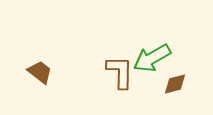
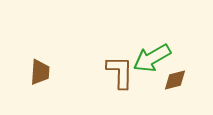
brown trapezoid: rotated 56 degrees clockwise
brown diamond: moved 4 px up
